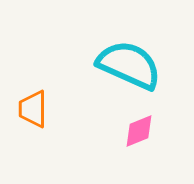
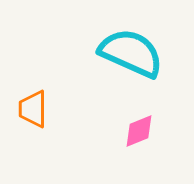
cyan semicircle: moved 2 px right, 12 px up
